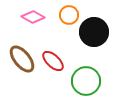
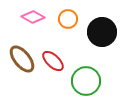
orange circle: moved 1 px left, 4 px down
black circle: moved 8 px right
